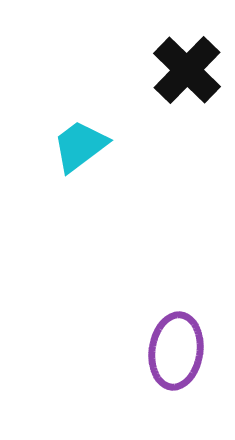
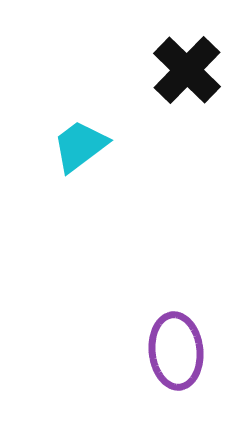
purple ellipse: rotated 14 degrees counterclockwise
